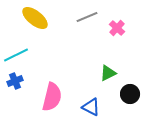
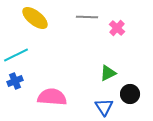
gray line: rotated 25 degrees clockwise
pink semicircle: rotated 100 degrees counterclockwise
blue triangle: moved 13 px right; rotated 30 degrees clockwise
